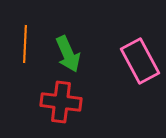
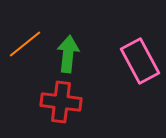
orange line: rotated 48 degrees clockwise
green arrow: rotated 150 degrees counterclockwise
